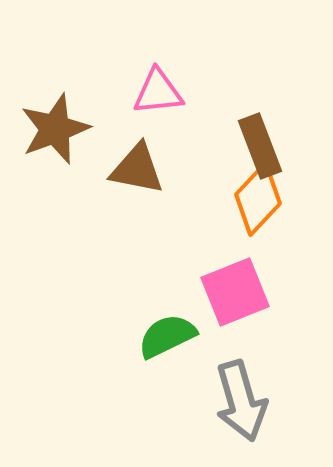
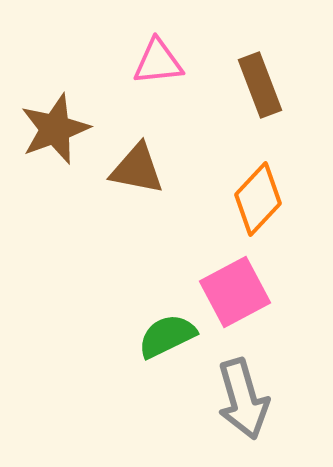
pink triangle: moved 30 px up
brown rectangle: moved 61 px up
pink square: rotated 6 degrees counterclockwise
gray arrow: moved 2 px right, 2 px up
